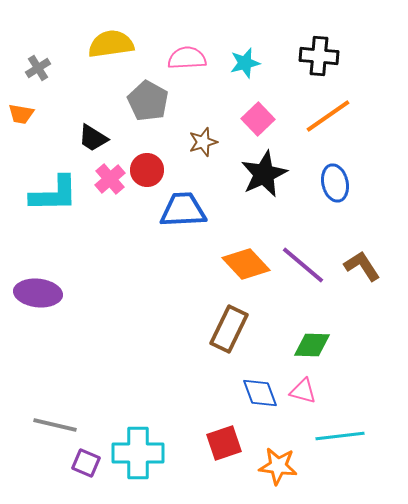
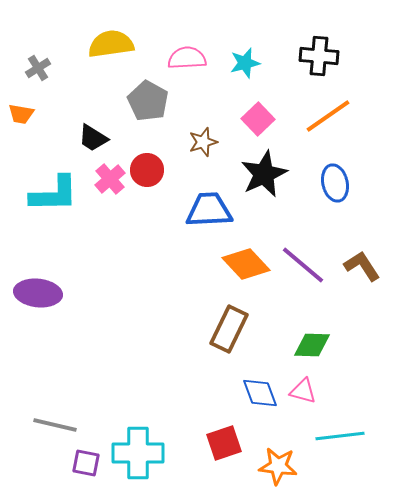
blue trapezoid: moved 26 px right
purple square: rotated 12 degrees counterclockwise
